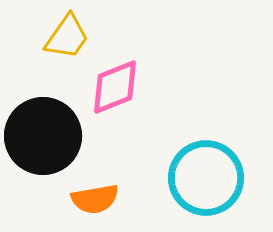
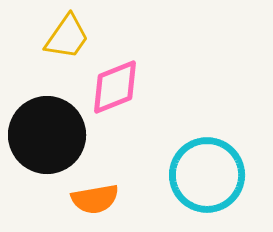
black circle: moved 4 px right, 1 px up
cyan circle: moved 1 px right, 3 px up
